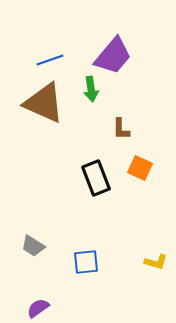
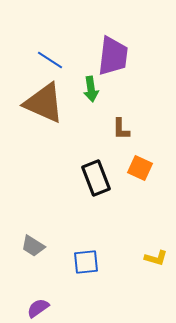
purple trapezoid: rotated 33 degrees counterclockwise
blue line: rotated 52 degrees clockwise
yellow L-shape: moved 4 px up
